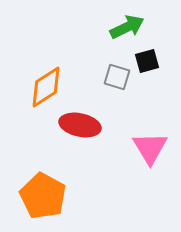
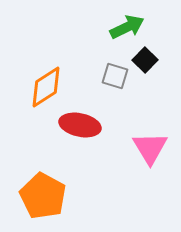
black square: moved 2 px left, 1 px up; rotated 30 degrees counterclockwise
gray square: moved 2 px left, 1 px up
